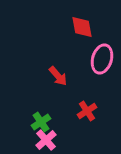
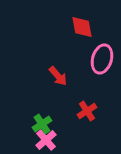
green cross: moved 1 px right, 2 px down
